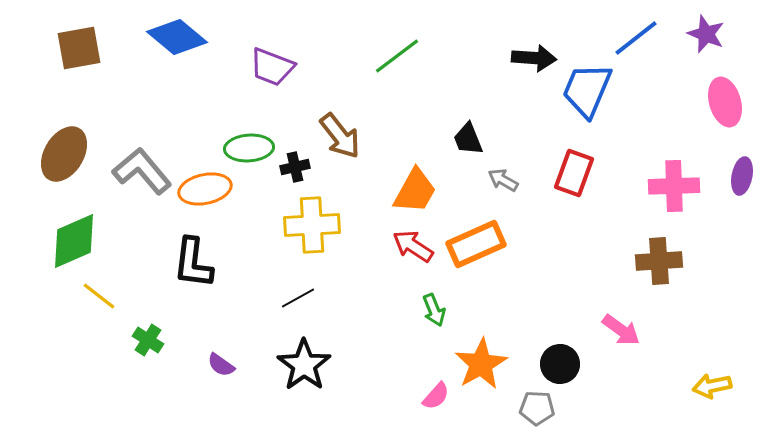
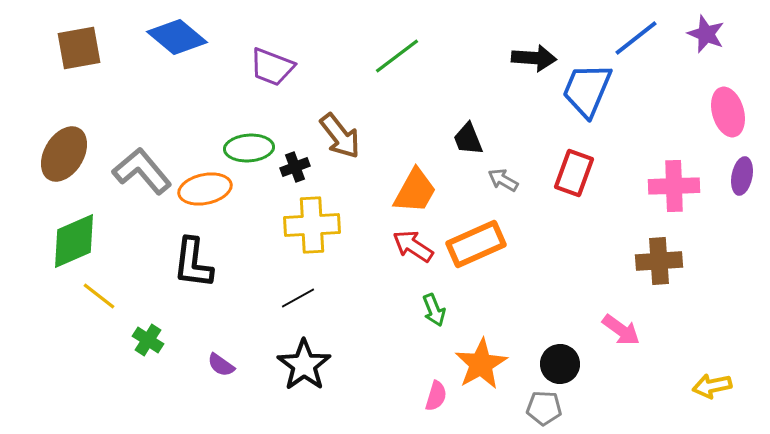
pink ellipse: moved 3 px right, 10 px down
black cross: rotated 8 degrees counterclockwise
pink semicircle: rotated 24 degrees counterclockwise
gray pentagon: moved 7 px right
